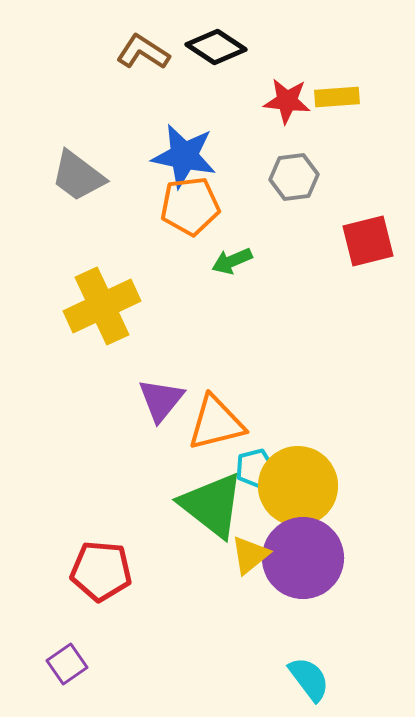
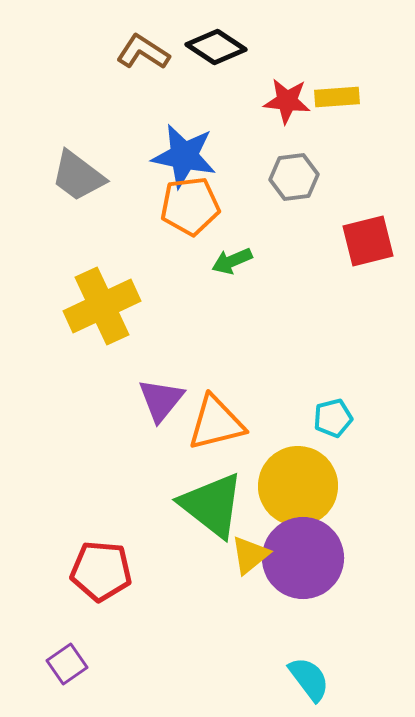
cyan pentagon: moved 78 px right, 50 px up
